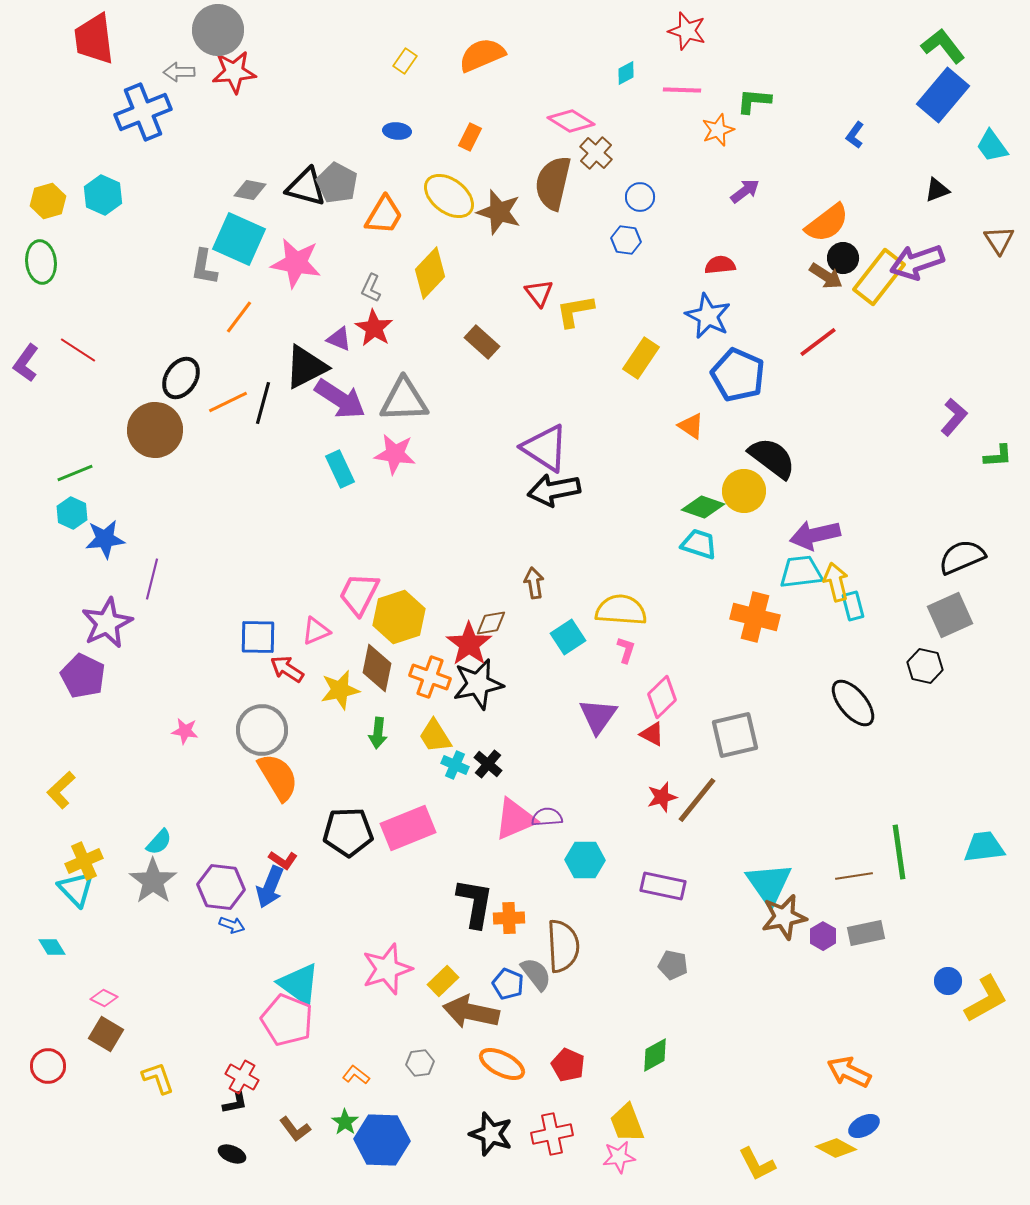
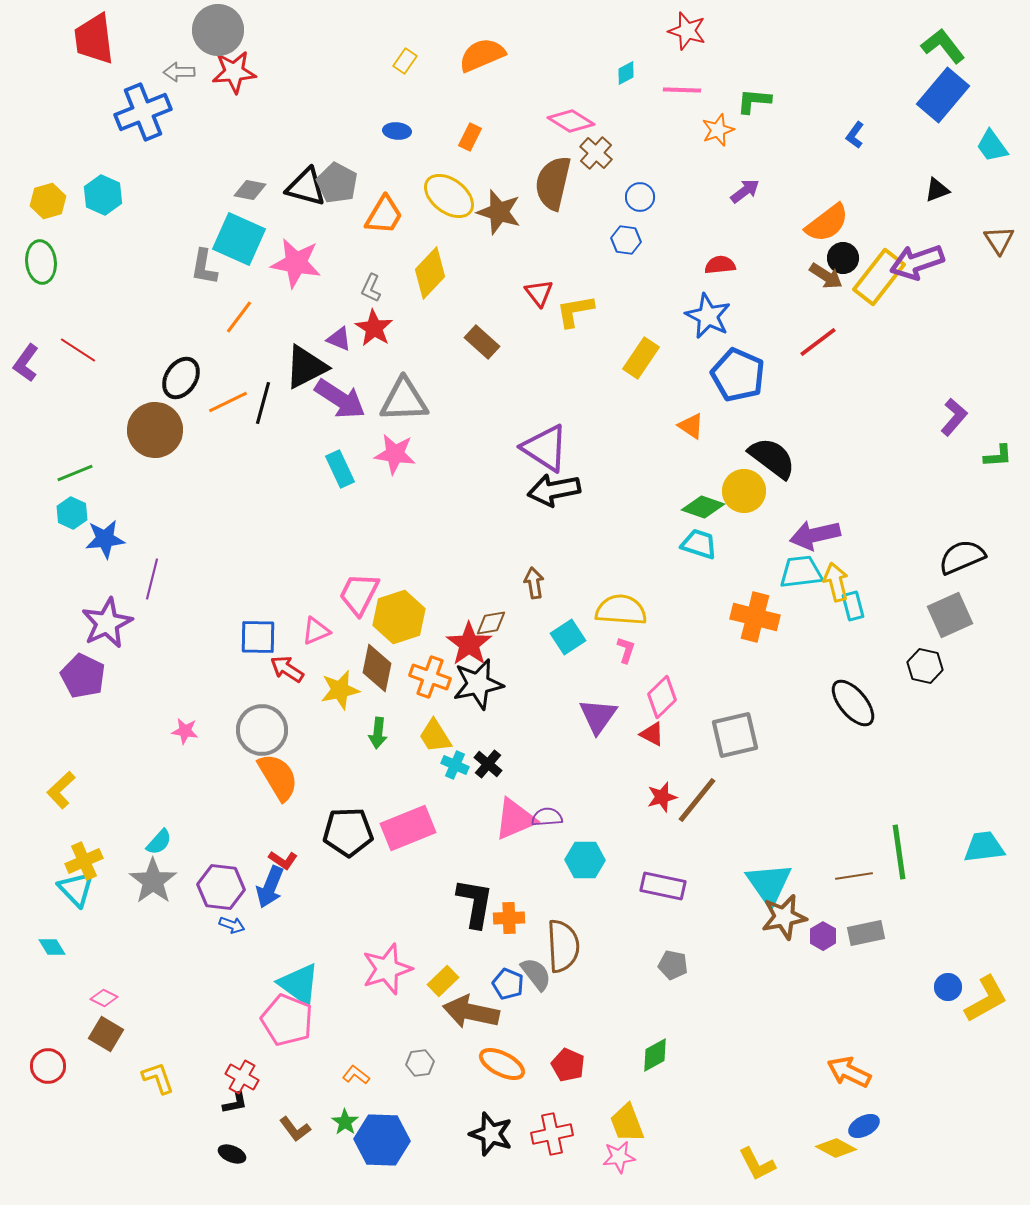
blue circle at (948, 981): moved 6 px down
